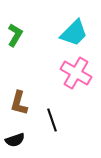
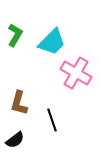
cyan trapezoid: moved 22 px left, 9 px down
black semicircle: rotated 18 degrees counterclockwise
